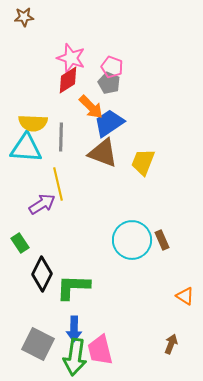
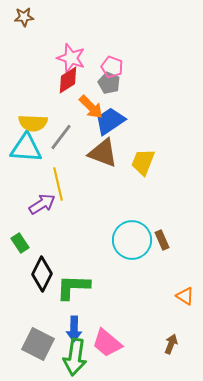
blue trapezoid: moved 1 px right, 2 px up
gray line: rotated 36 degrees clockwise
pink trapezoid: moved 7 px right, 7 px up; rotated 36 degrees counterclockwise
